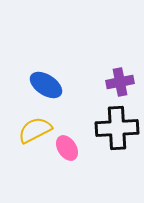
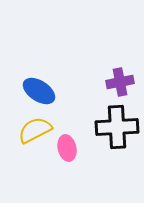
blue ellipse: moved 7 px left, 6 px down
black cross: moved 1 px up
pink ellipse: rotated 20 degrees clockwise
